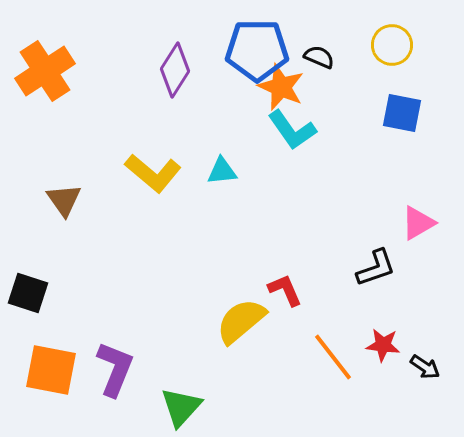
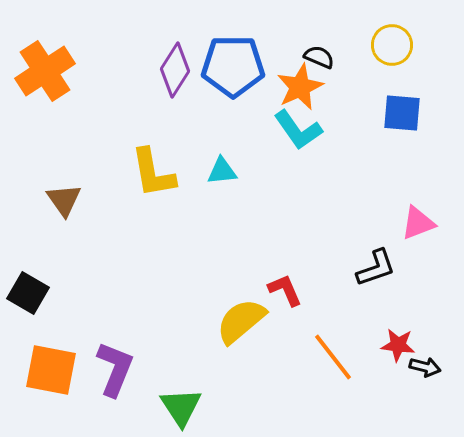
blue pentagon: moved 24 px left, 16 px down
orange star: moved 19 px right; rotated 24 degrees clockwise
blue square: rotated 6 degrees counterclockwise
cyan L-shape: moved 6 px right
yellow L-shape: rotated 40 degrees clockwise
pink triangle: rotated 9 degrees clockwise
black square: rotated 12 degrees clockwise
red star: moved 15 px right
black arrow: rotated 20 degrees counterclockwise
green triangle: rotated 15 degrees counterclockwise
